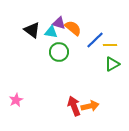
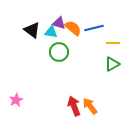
blue line: moved 1 px left, 12 px up; rotated 30 degrees clockwise
yellow line: moved 3 px right, 2 px up
orange arrow: rotated 114 degrees counterclockwise
